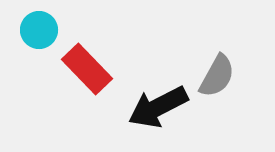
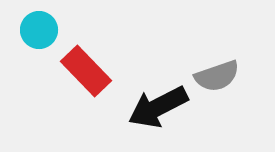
red rectangle: moved 1 px left, 2 px down
gray semicircle: rotated 42 degrees clockwise
